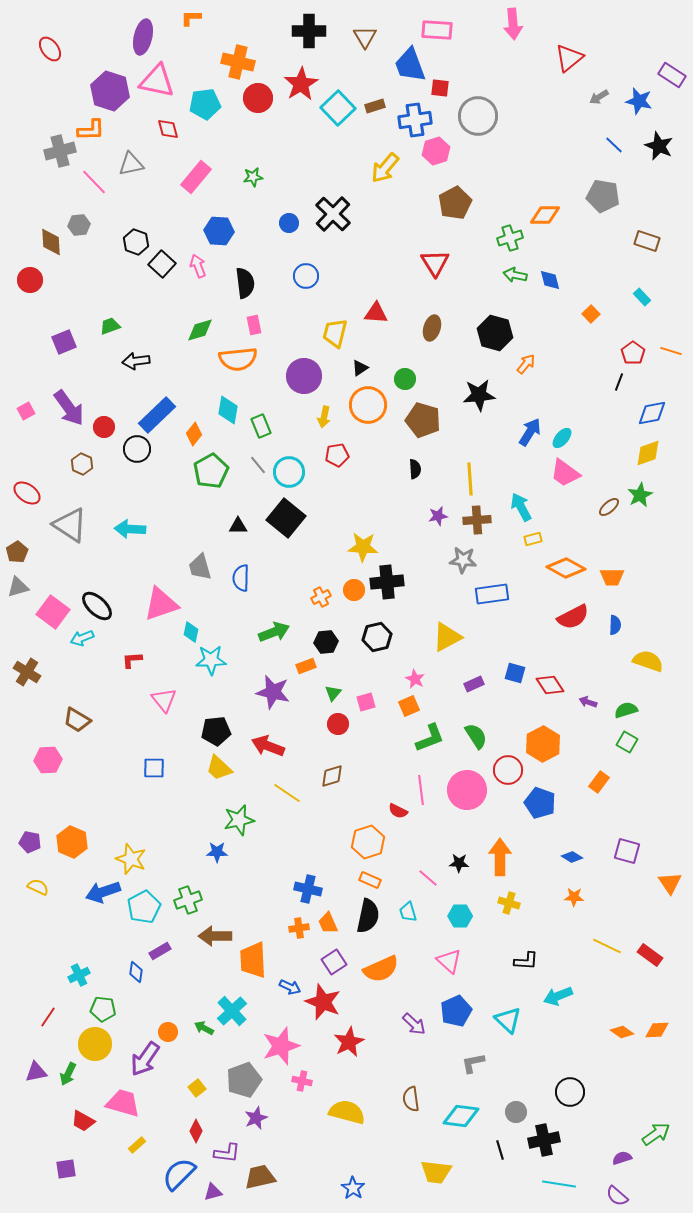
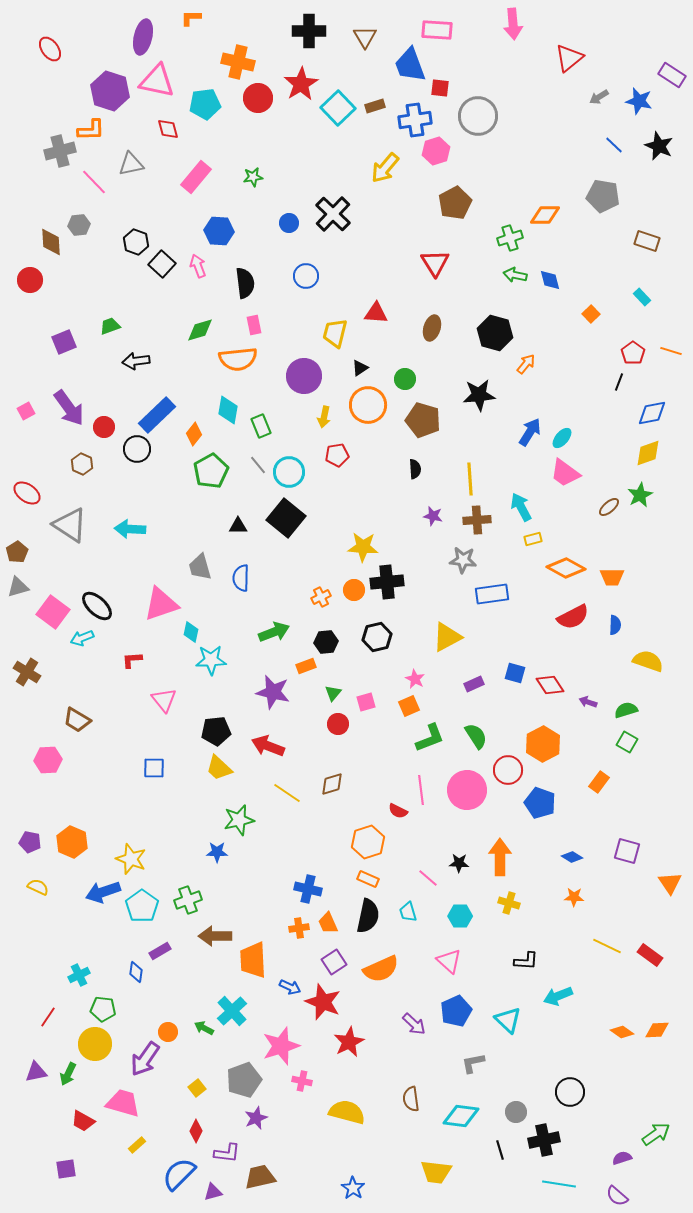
purple star at (438, 516): moved 5 px left; rotated 24 degrees clockwise
brown diamond at (332, 776): moved 8 px down
orange rectangle at (370, 880): moved 2 px left, 1 px up
cyan pentagon at (144, 907): moved 2 px left, 1 px up; rotated 8 degrees counterclockwise
